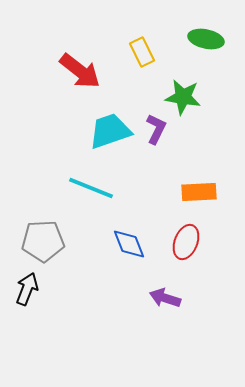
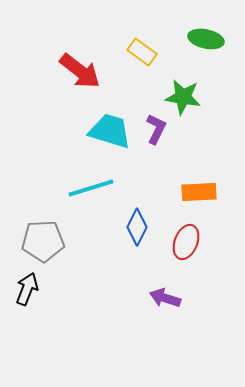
yellow rectangle: rotated 28 degrees counterclockwise
cyan trapezoid: rotated 36 degrees clockwise
cyan line: rotated 39 degrees counterclockwise
blue diamond: moved 8 px right, 17 px up; rotated 48 degrees clockwise
